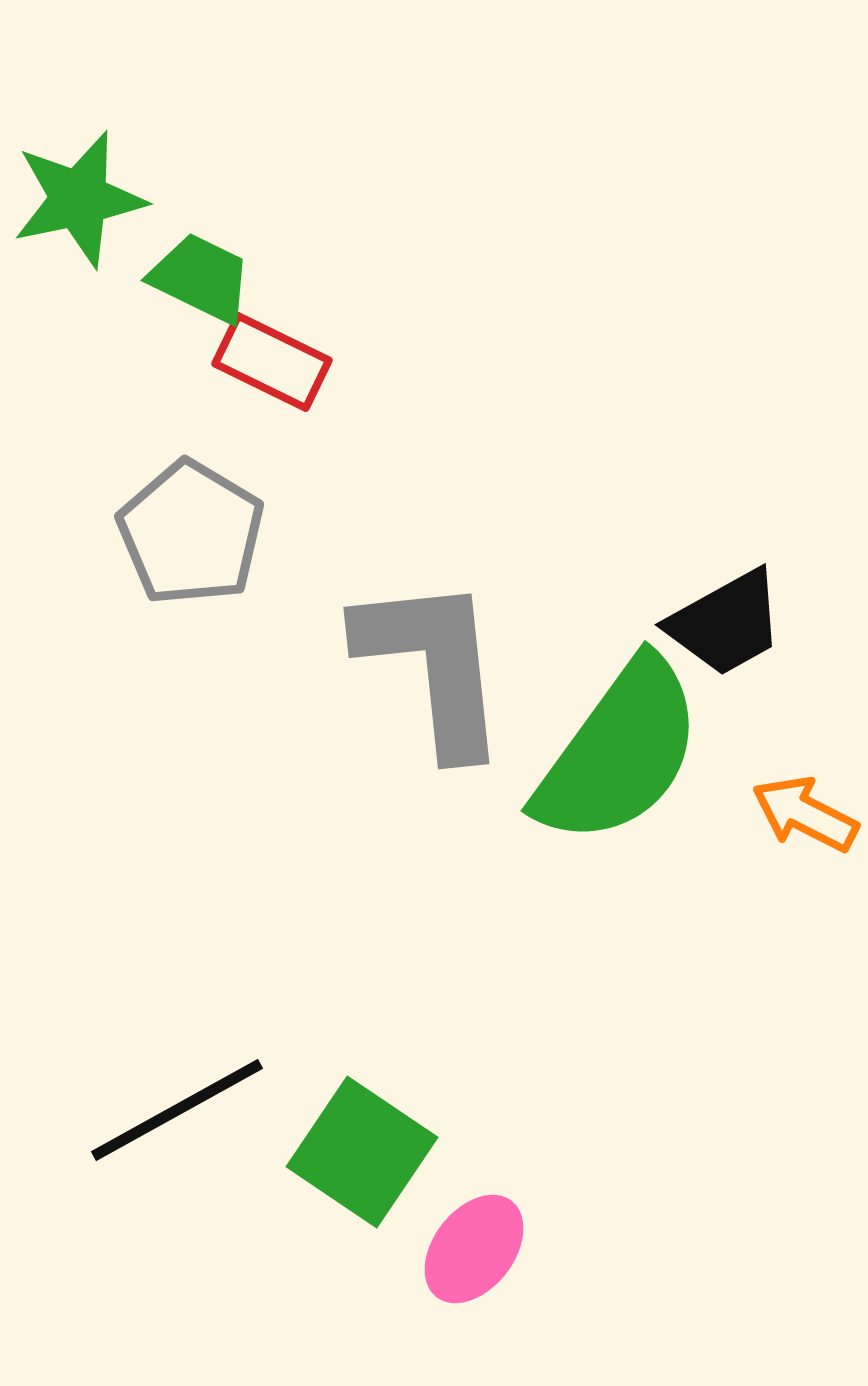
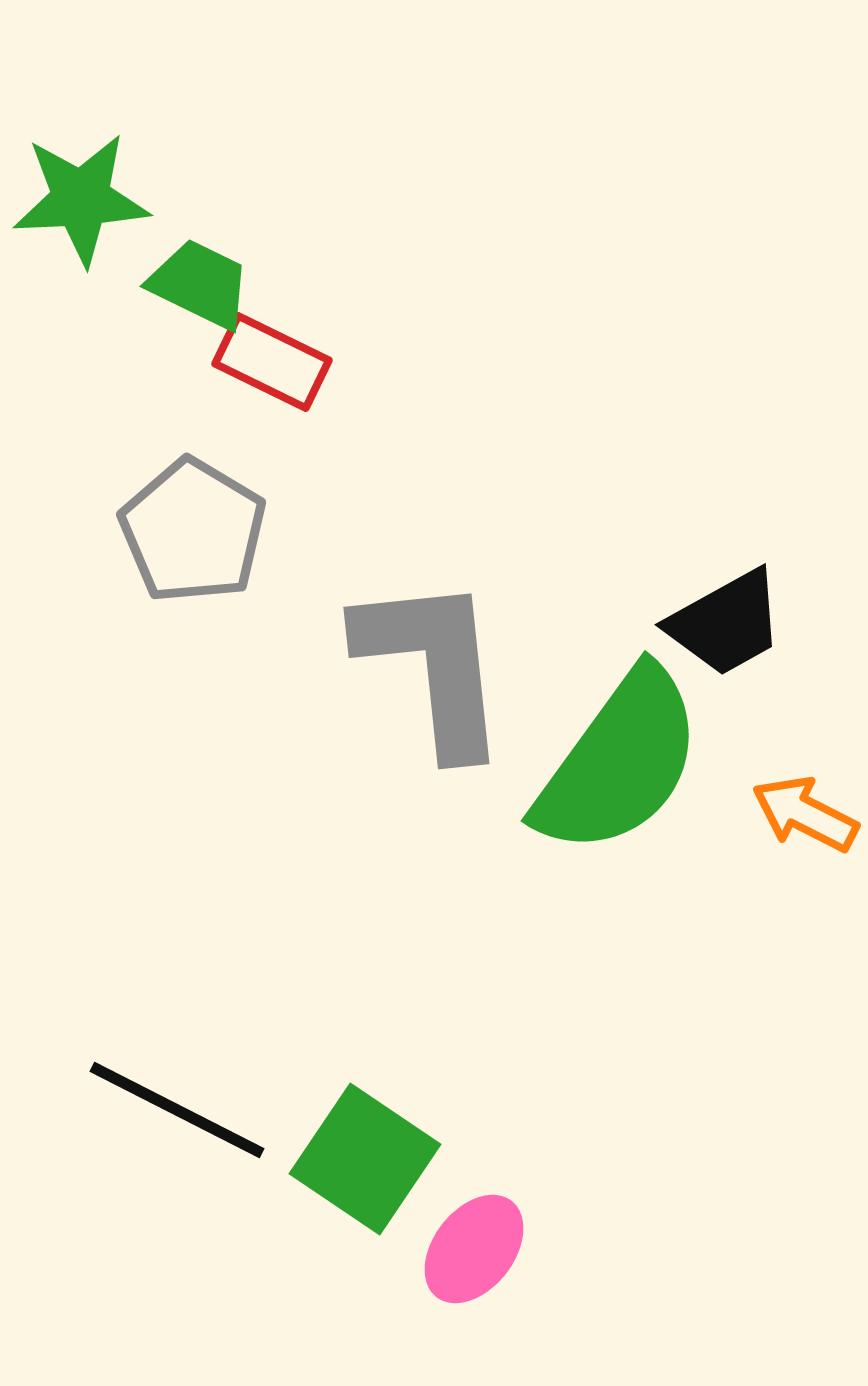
green star: moved 2 px right; rotated 9 degrees clockwise
green trapezoid: moved 1 px left, 6 px down
gray pentagon: moved 2 px right, 2 px up
green semicircle: moved 10 px down
black line: rotated 56 degrees clockwise
green square: moved 3 px right, 7 px down
